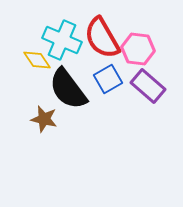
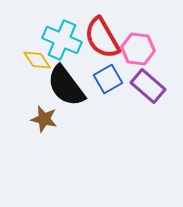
black semicircle: moved 2 px left, 3 px up
